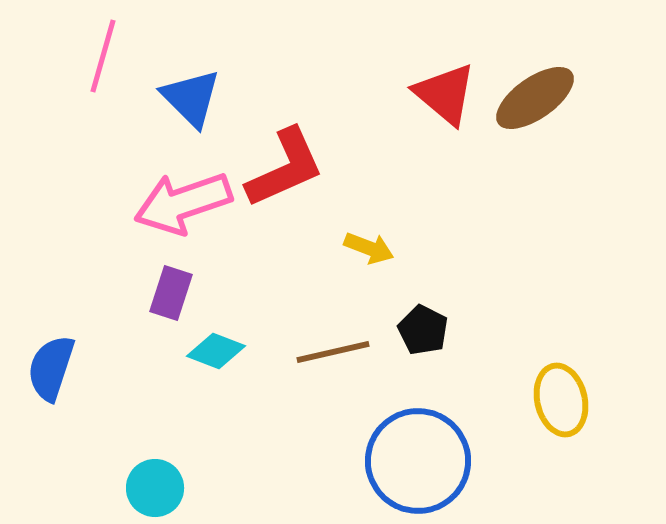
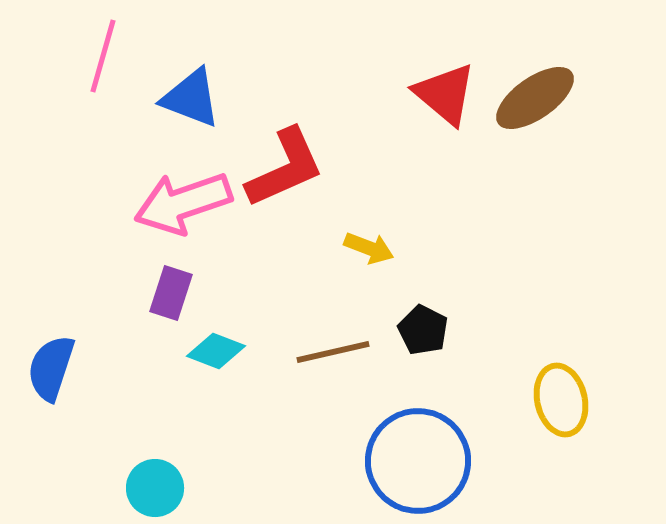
blue triangle: rotated 24 degrees counterclockwise
